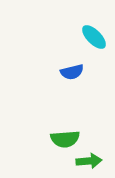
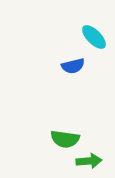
blue semicircle: moved 1 px right, 6 px up
green semicircle: rotated 12 degrees clockwise
